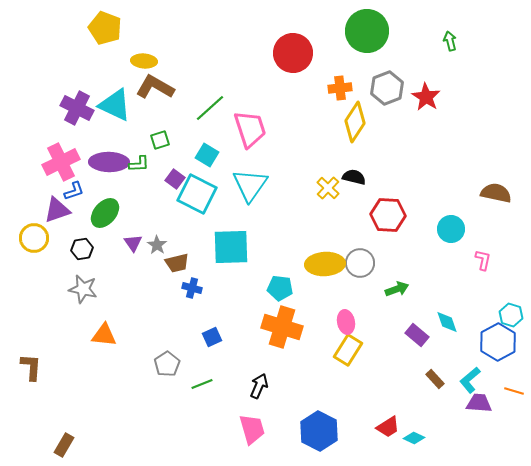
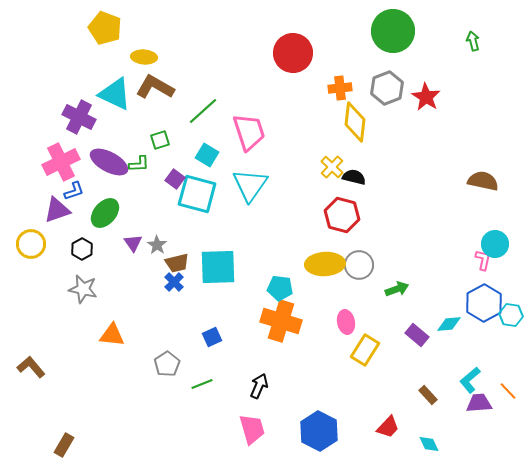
green circle at (367, 31): moved 26 px right
green arrow at (450, 41): moved 23 px right
yellow ellipse at (144, 61): moved 4 px up
cyan triangle at (115, 105): moved 11 px up
purple cross at (77, 108): moved 2 px right, 9 px down
green line at (210, 108): moved 7 px left, 3 px down
yellow diamond at (355, 122): rotated 27 degrees counterclockwise
pink trapezoid at (250, 129): moved 1 px left, 3 px down
purple ellipse at (109, 162): rotated 27 degrees clockwise
yellow cross at (328, 188): moved 4 px right, 21 px up
brown semicircle at (496, 193): moved 13 px left, 12 px up
cyan square at (197, 194): rotated 12 degrees counterclockwise
red hexagon at (388, 215): moved 46 px left; rotated 12 degrees clockwise
cyan circle at (451, 229): moved 44 px right, 15 px down
yellow circle at (34, 238): moved 3 px left, 6 px down
cyan square at (231, 247): moved 13 px left, 20 px down
black hexagon at (82, 249): rotated 20 degrees counterclockwise
gray circle at (360, 263): moved 1 px left, 2 px down
blue cross at (192, 288): moved 18 px left, 6 px up; rotated 30 degrees clockwise
cyan hexagon at (511, 315): rotated 10 degrees counterclockwise
cyan diamond at (447, 322): moved 2 px right, 2 px down; rotated 75 degrees counterclockwise
orange cross at (282, 327): moved 1 px left, 6 px up
orange triangle at (104, 335): moved 8 px right
blue hexagon at (498, 342): moved 14 px left, 39 px up
yellow rectangle at (348, 350): moved 17 px right
brown L-shape at (31, 367): rotated 44 degrees counterclockwise
brown rectangle at (435, 379): moved 7 px left, 16 px down
orange line at (514, 391): moved 6 px left; rotated 30 degrees clockwise
purple trapezoid at (479, 403): rotated 8 degrees counterclockwise
red trapezoid at (388, 427): rotated 15 degrees counterclockwise
cyan diamond at (414, 438): moved 15 px right, 6 px down; rotated 40 degrees clockwise
